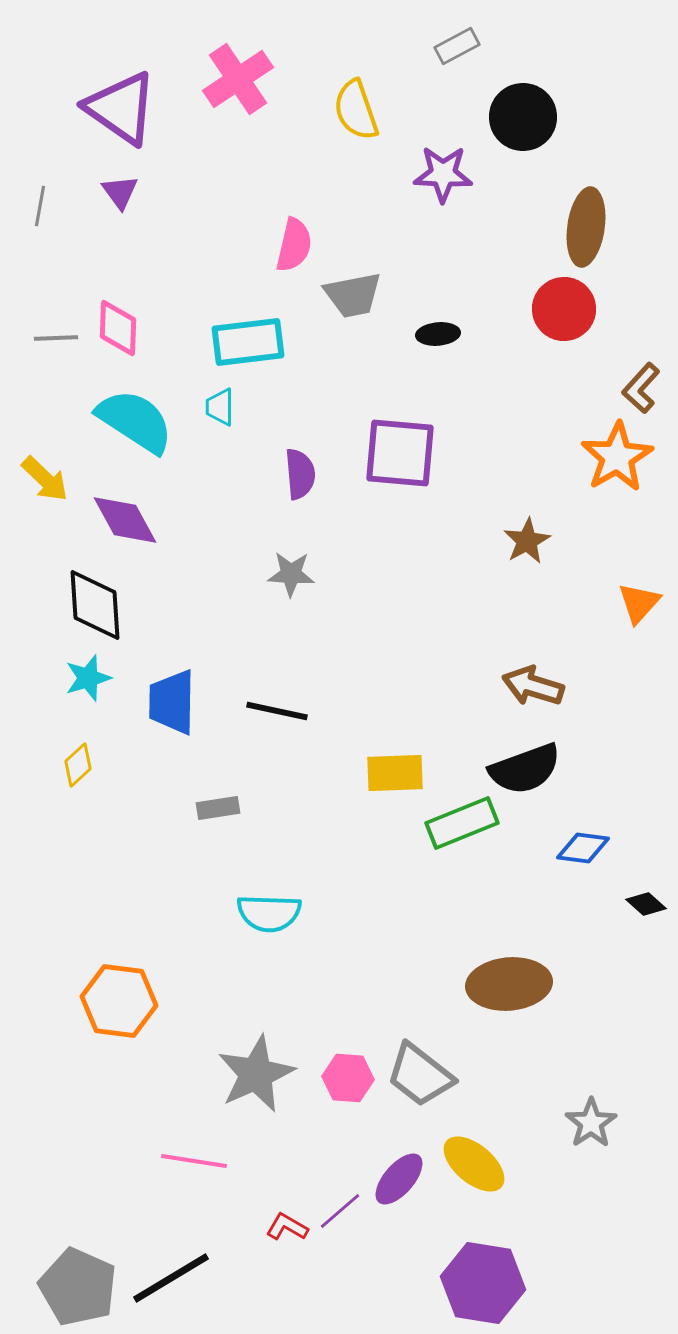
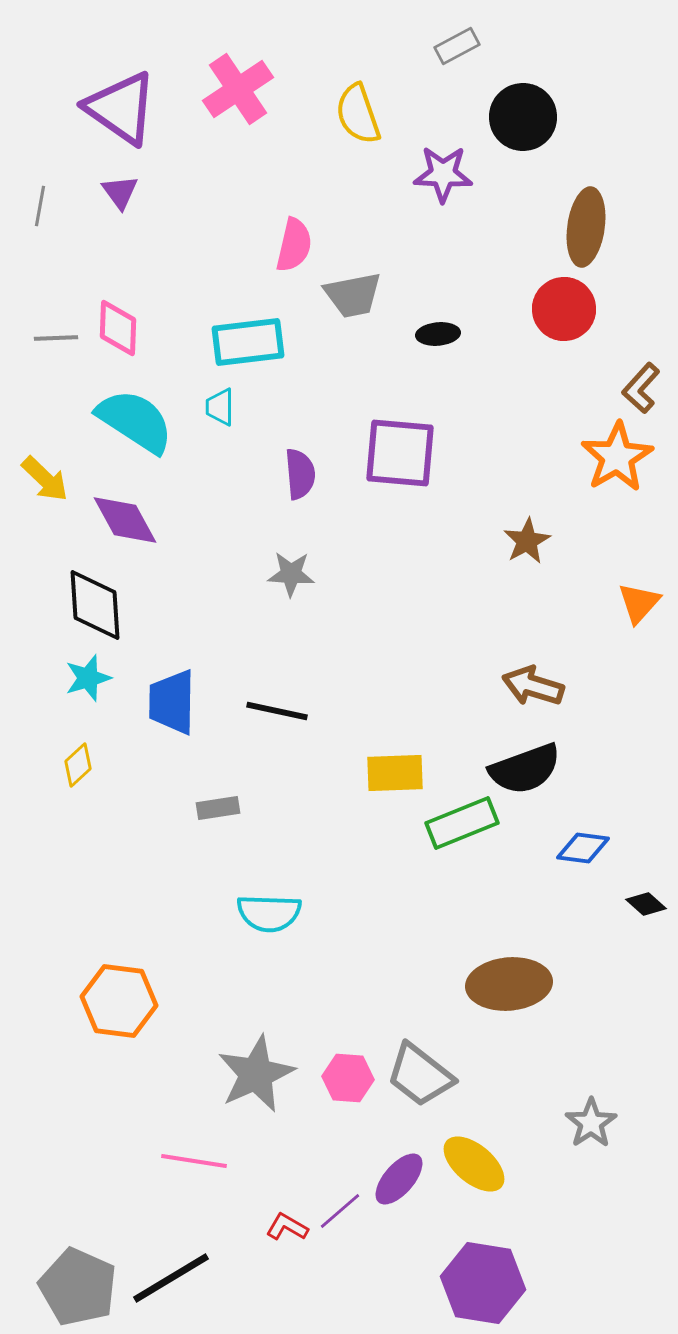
pink cross at (238, 79): moved 10 px down
yellow semicircle at (356, 110): moved 2 px right, 4 px down
